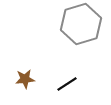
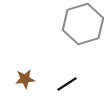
gray hexagon: moved 2 px right
